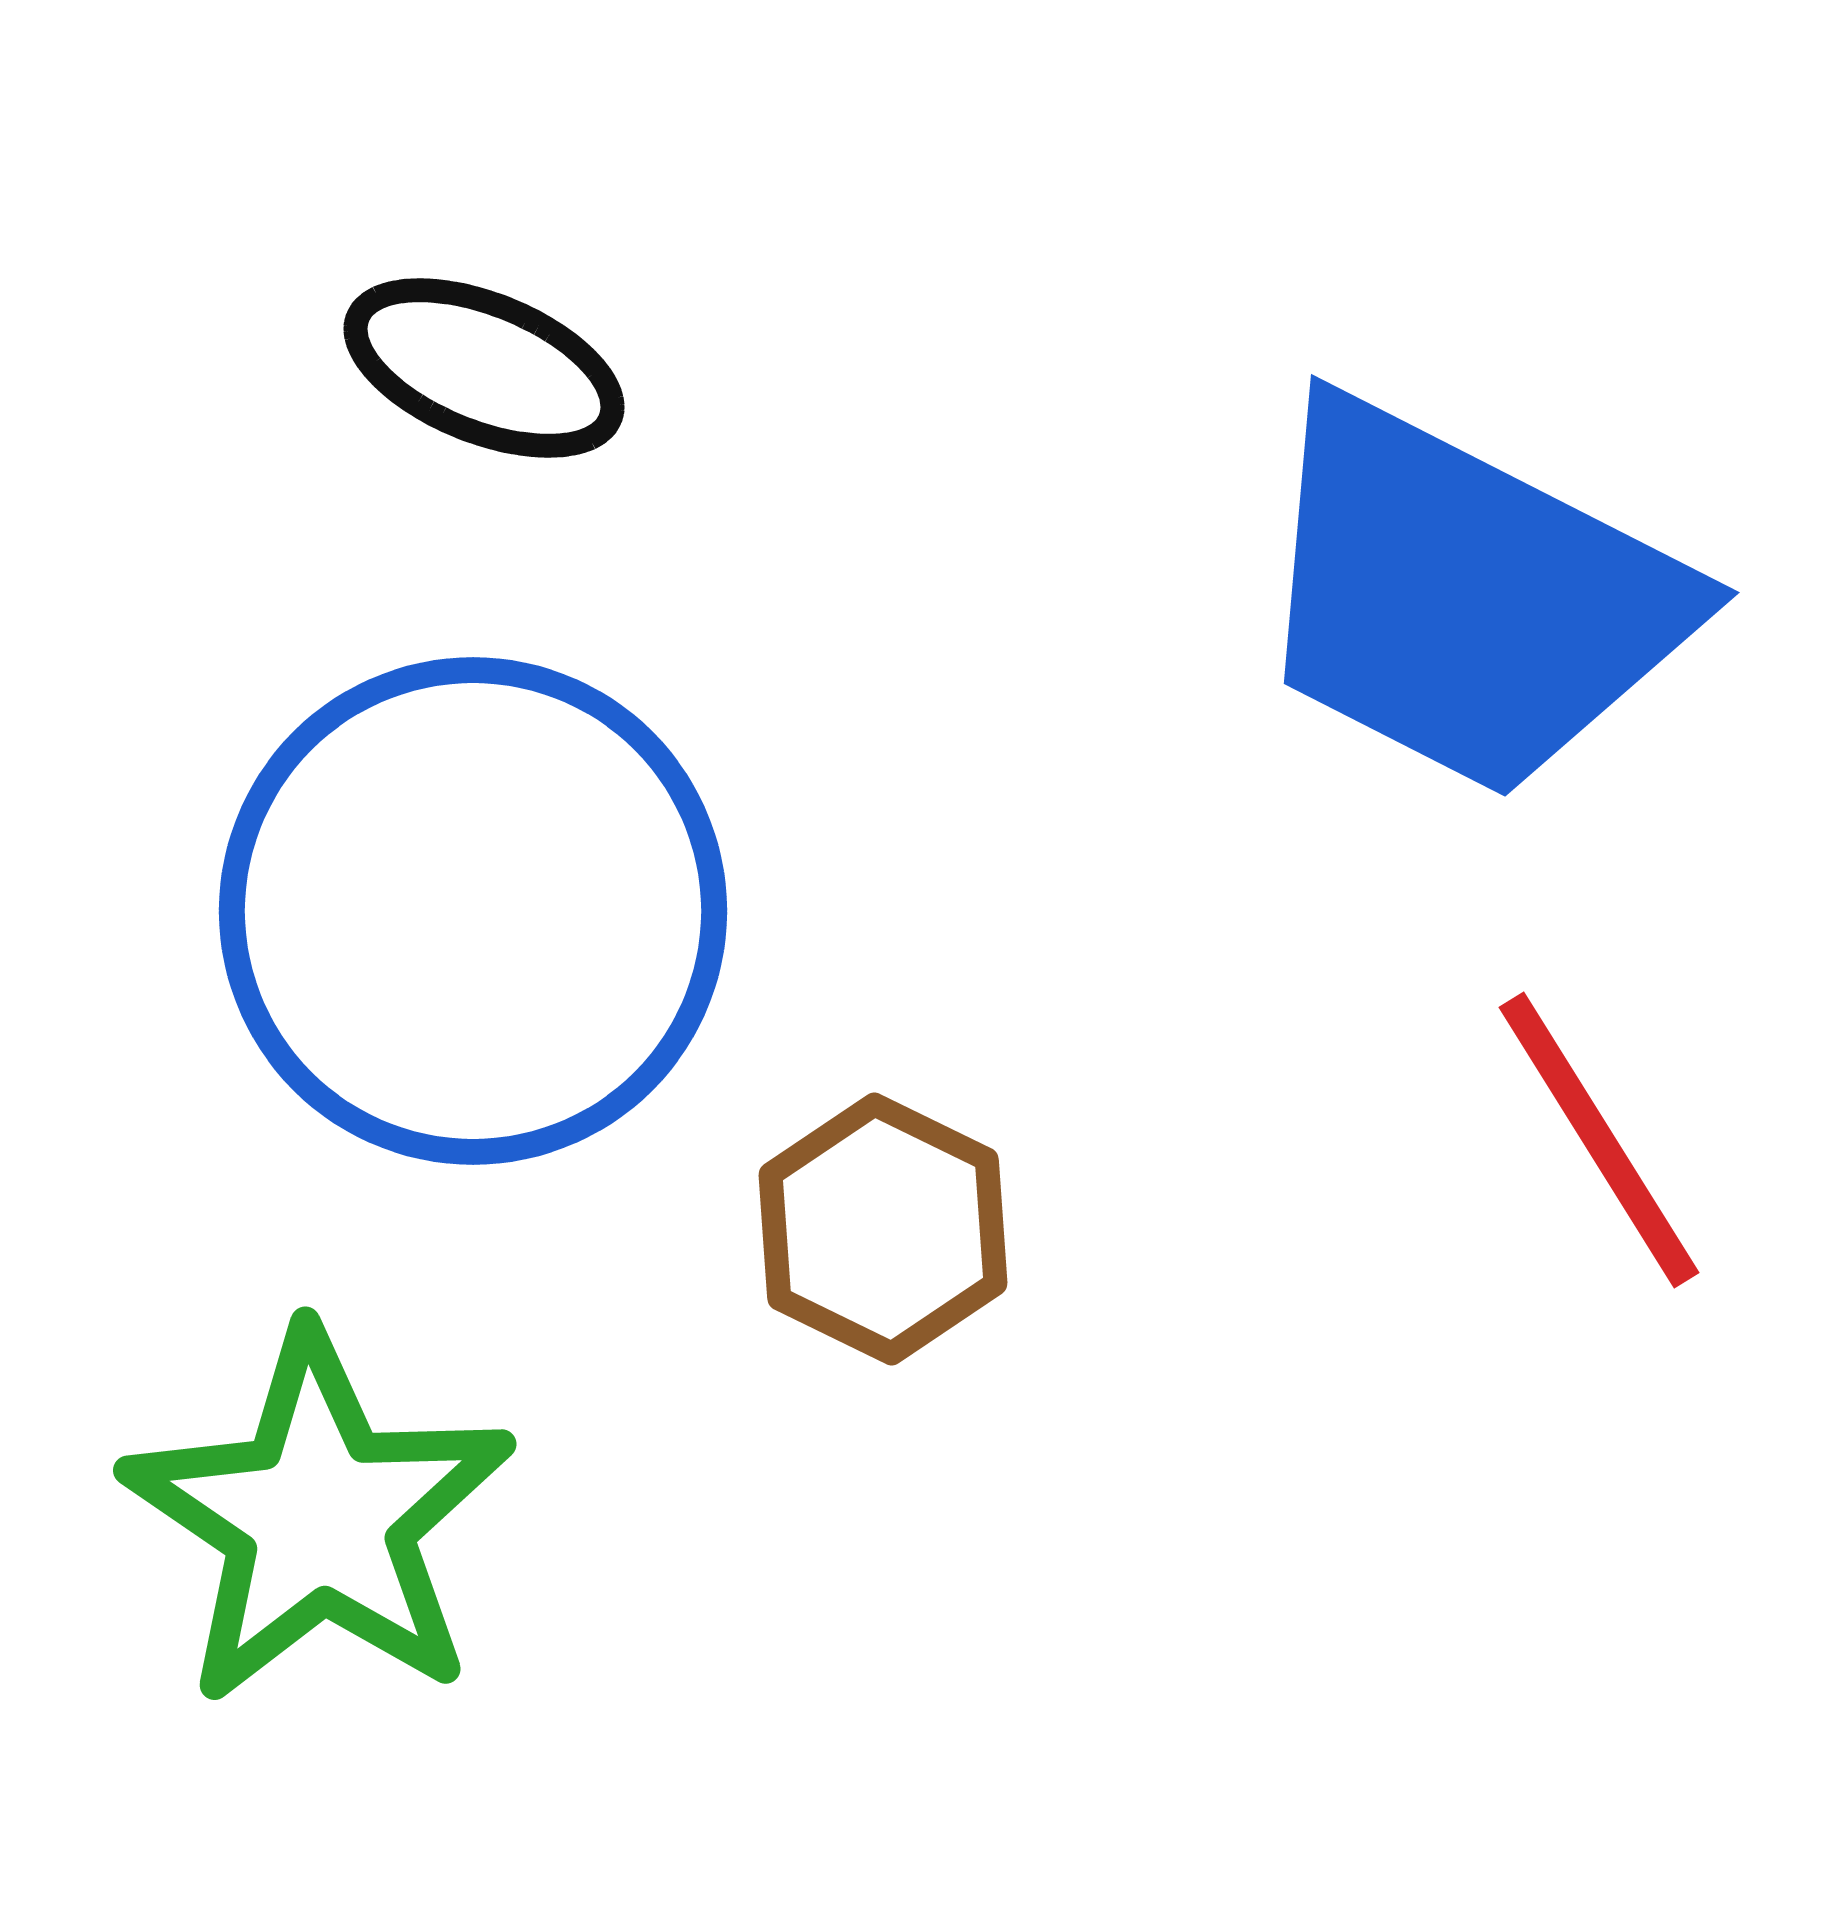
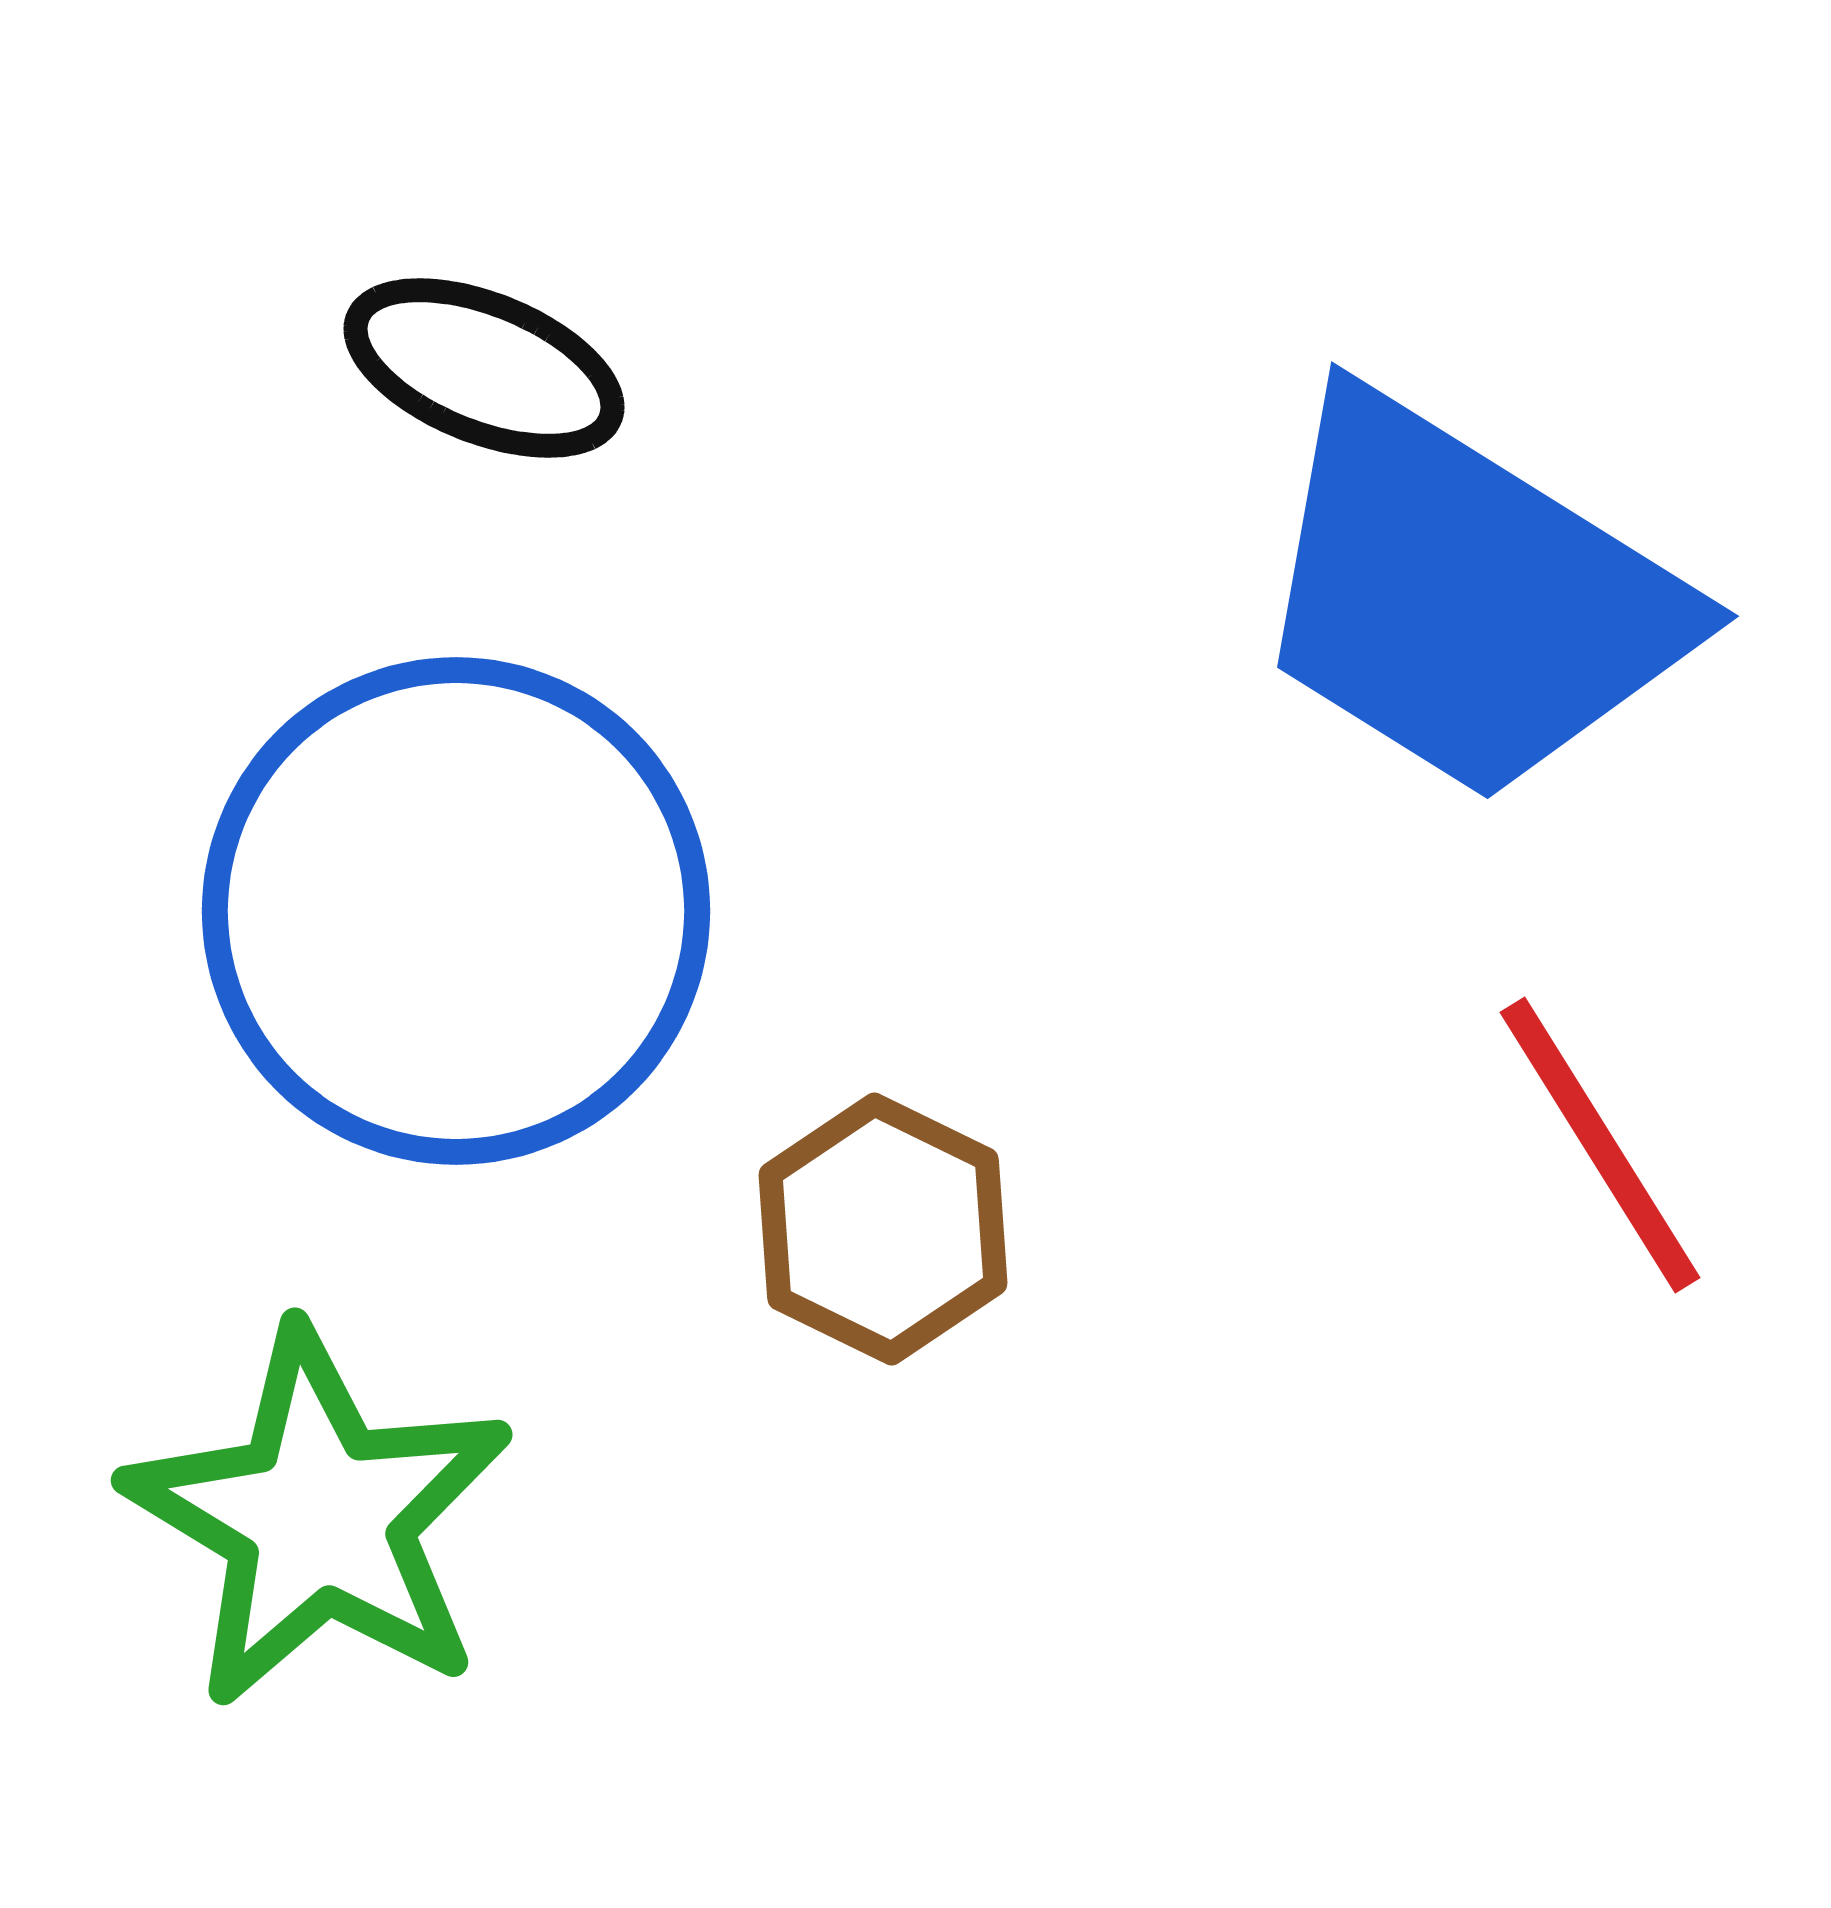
blue trapezoid: rotated 5 degrees clockwise
blue circle: moved 17 px left
red line: moved 1 px right, 5 px down
green star: rotated 3 degrees counterclockwise
